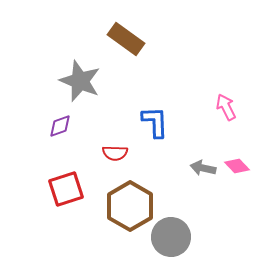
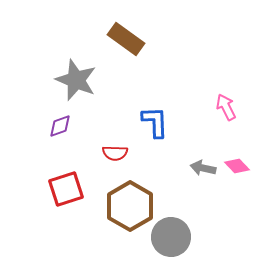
gray star: moved 4 px left, 1 px up
